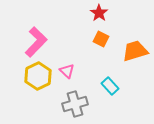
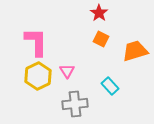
pink L-shape: rotated 44 degrees counterclockwise
pink triangle: rotated 14 degrees clockwise
gray cross: rotated 10 degrees clockwise
